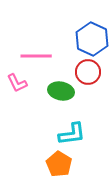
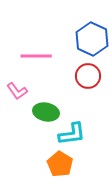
red circle: moved 4 px down
pink L-shape: moved 8 px down; rotated 10 degrees counterclockwise
green ellipse: moved 15 px left, 21 px down
orange pentagon: moved 1 px right
